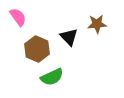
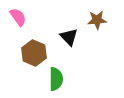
brown star: moved 4 px up
brown hexagon: moved 3 px left, 4 px down
green semicircle: moved 4 px right, 2 px down; rotated 65 degrees counterclockwise
